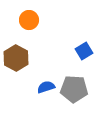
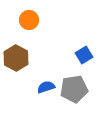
blue square: moved 4 px down
gray pentagon: rotated 12 degrees counterclockwise
